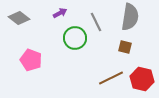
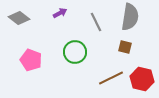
green circle: moved 14 px down
